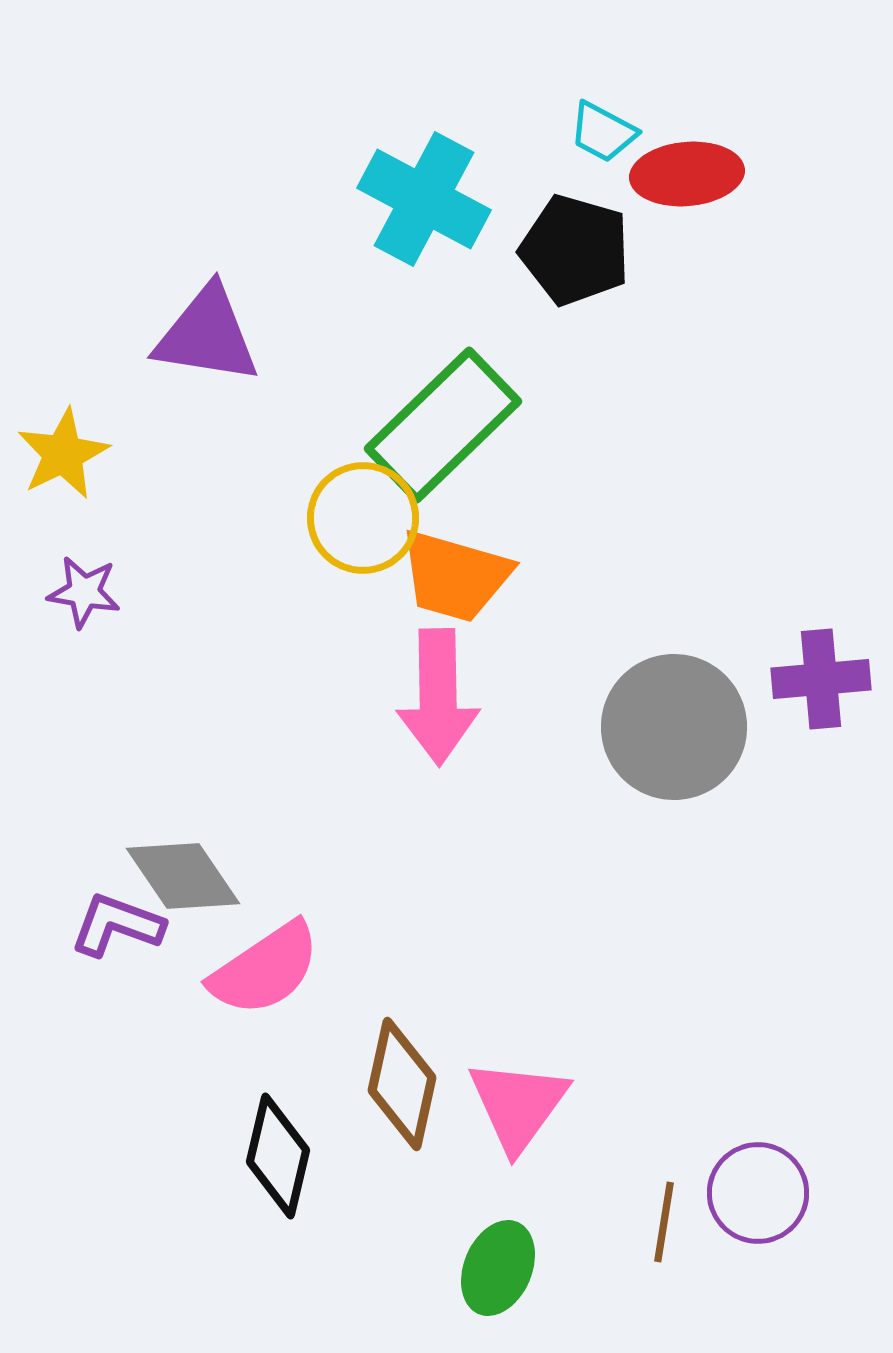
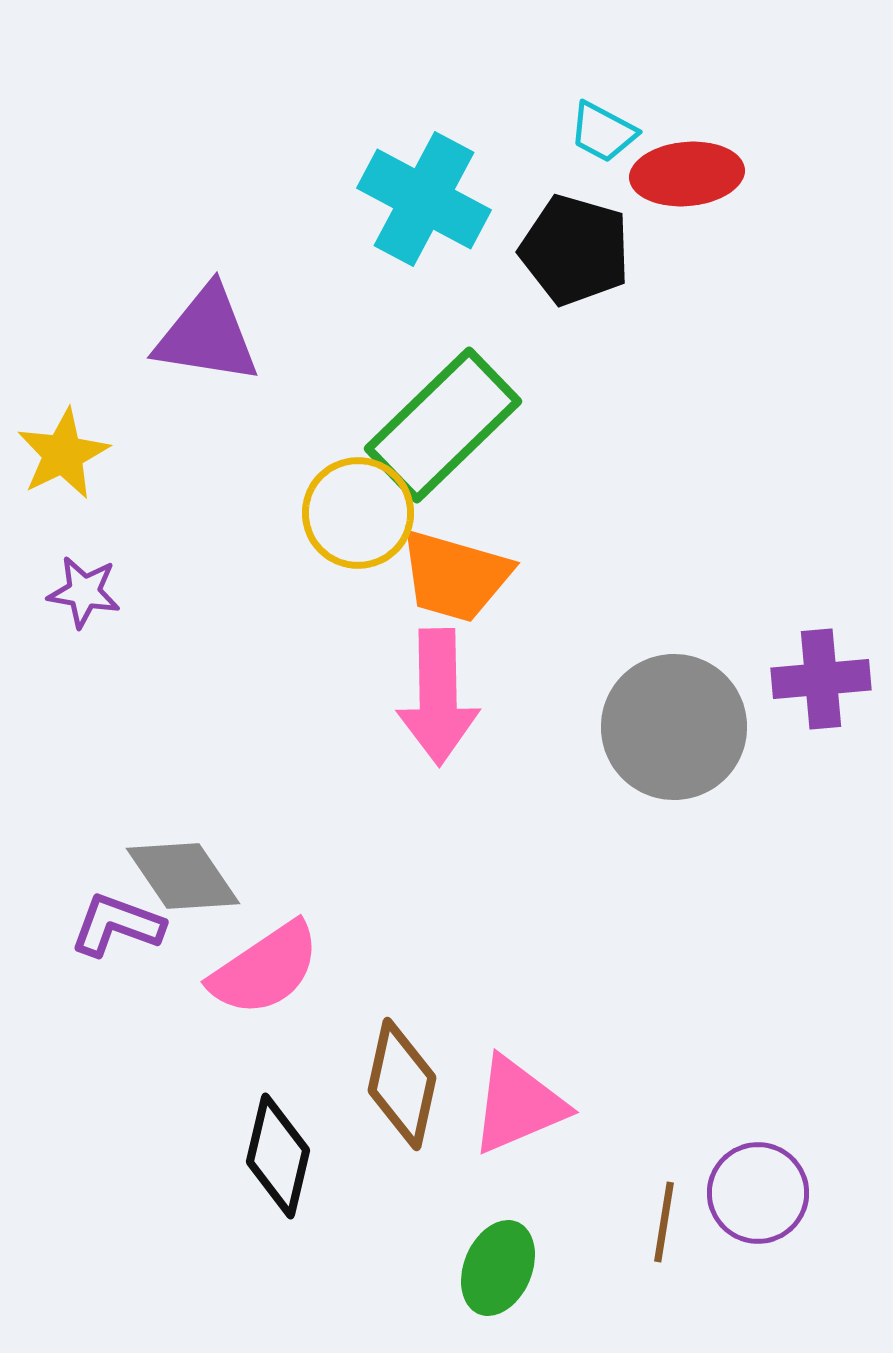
yellow circle: moved 5 px left, 5 px up
pink triangle: rotated 31 degrees clockwise
